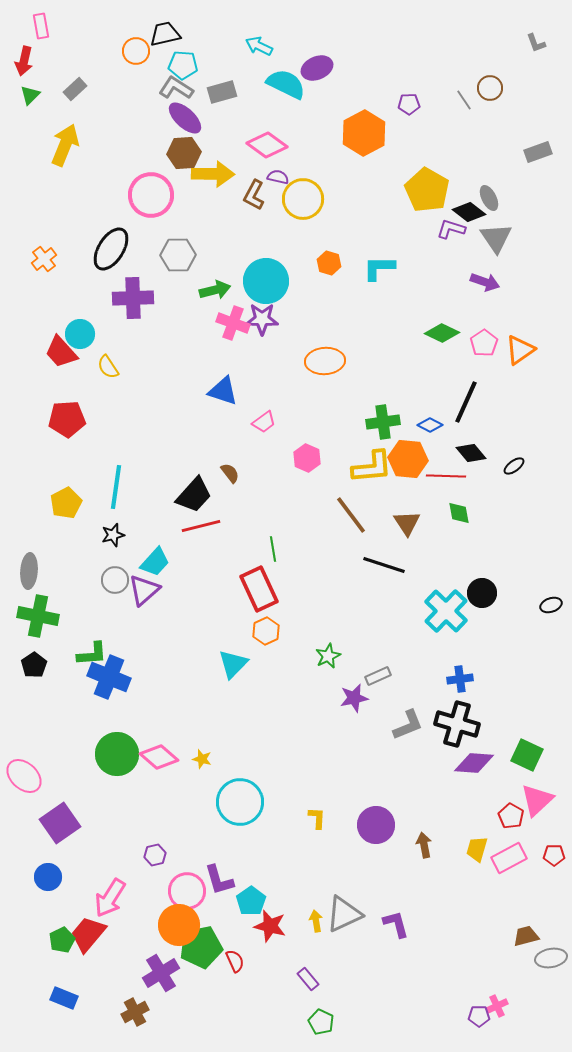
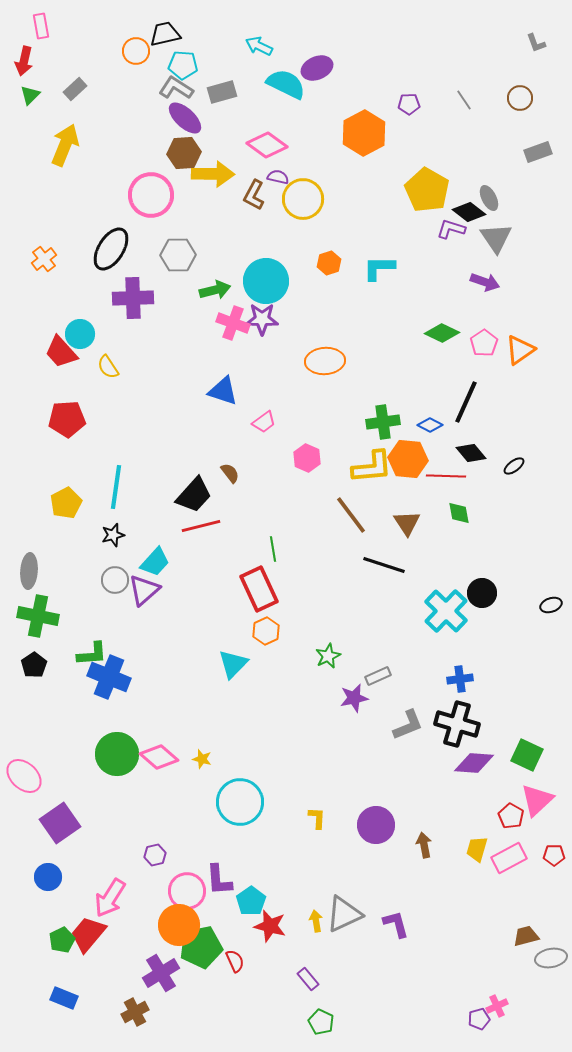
brown circle at (490, 88): moved 30 px right, 10 px down
orange hexagon at (329, 263): rotated 25 degrees clockwise
purple L-shape at (219, 880): rotated 12 degrees clockwise
purple pentagon at (479, 1016): moved 3 px down; rotated 15 degrees counterclockwise
